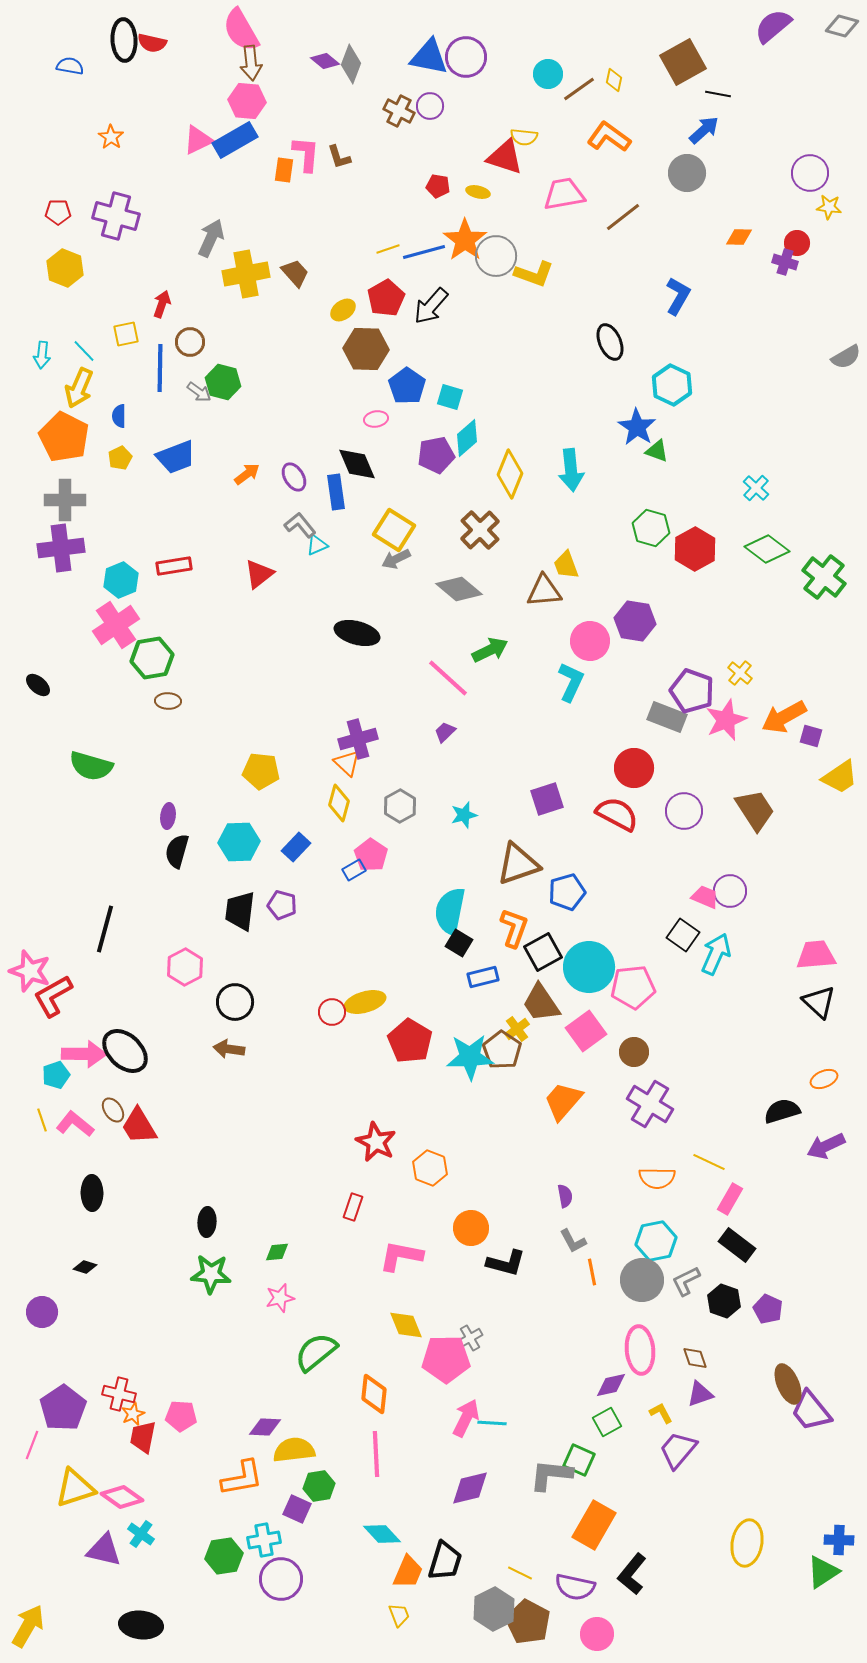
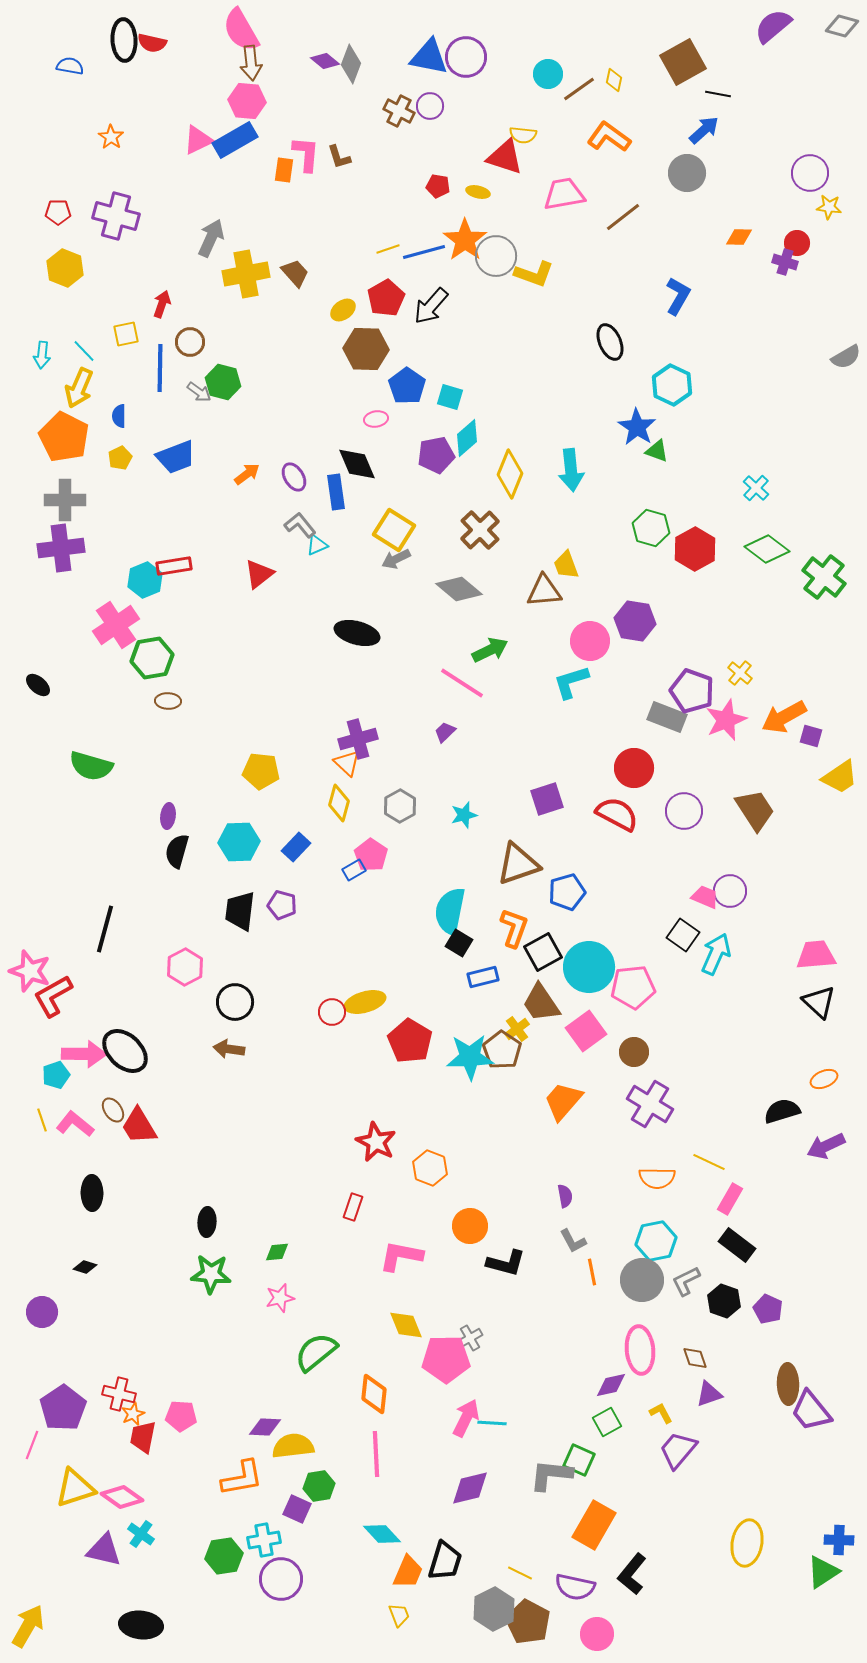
yellow semicircle at (524, 137): moved 1 px left, 2 px up
cyan hexagon at (121, 580): moved 24 px right
pink line at (448, 678): moved 14 px right, 5 px down; rotated 9 degrees counterclockwise
cyan L-shape at (571, 682): rotated 132 degrees counterclockwise
orange circle at (471, 1228): moved 1 px left, 2 px up
brown ellipse at (788, 1384): rotated 21 degrees clockwise
purple triangle at (700, 1394): moved 9 px right
yellow semicircle at (294, 1450): moved 1 px left, 4 px up
